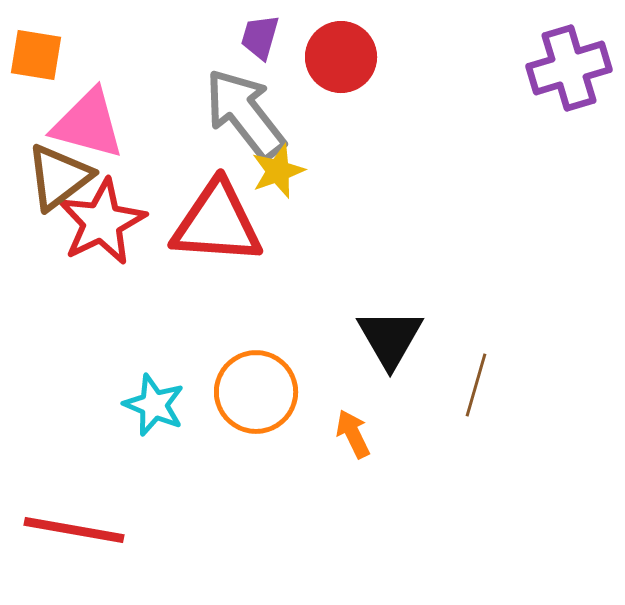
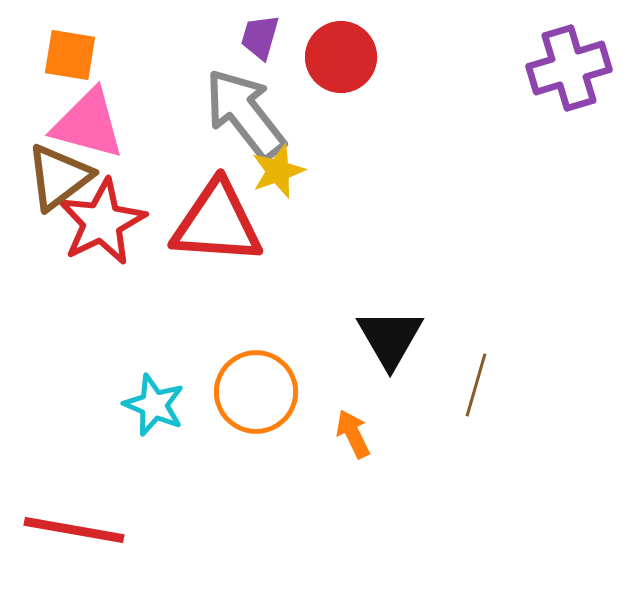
orange square: moved 34 px right
